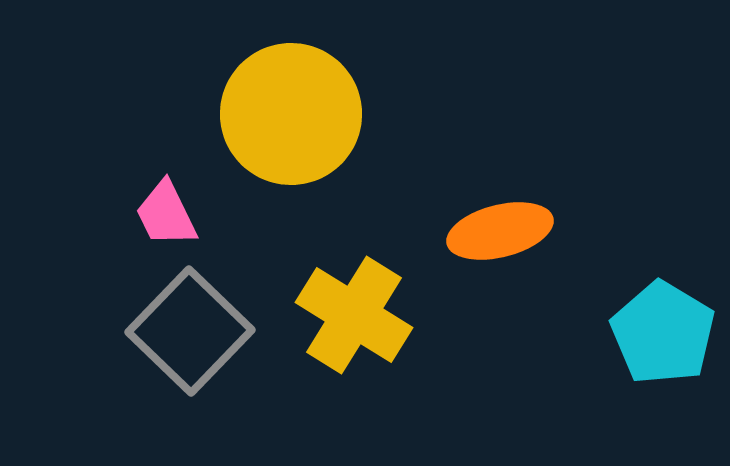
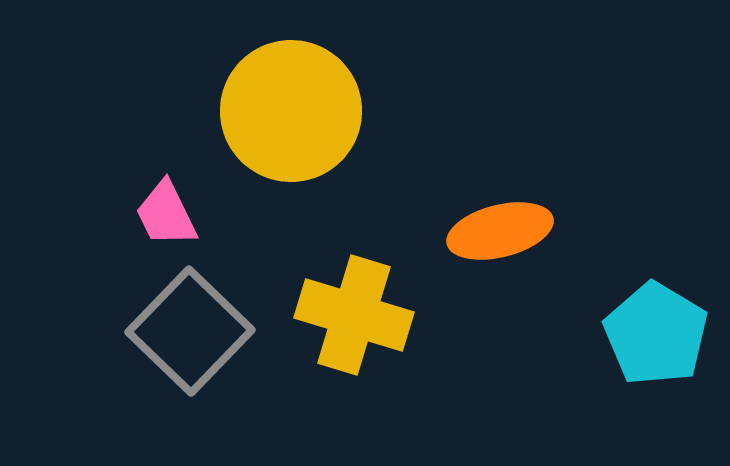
yellow circle: moved 3 px up
yellow cross: rotated 15 degrees counterclockwise
cyan pentagon: moved 7 px left, 1 px down
